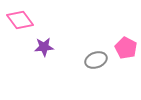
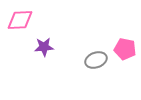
pink diamond: rotated 56 degrees counterclockwise
pink pentagon: moved 1 px left, 1 px down; rotated 15 degrees counterclockwise
